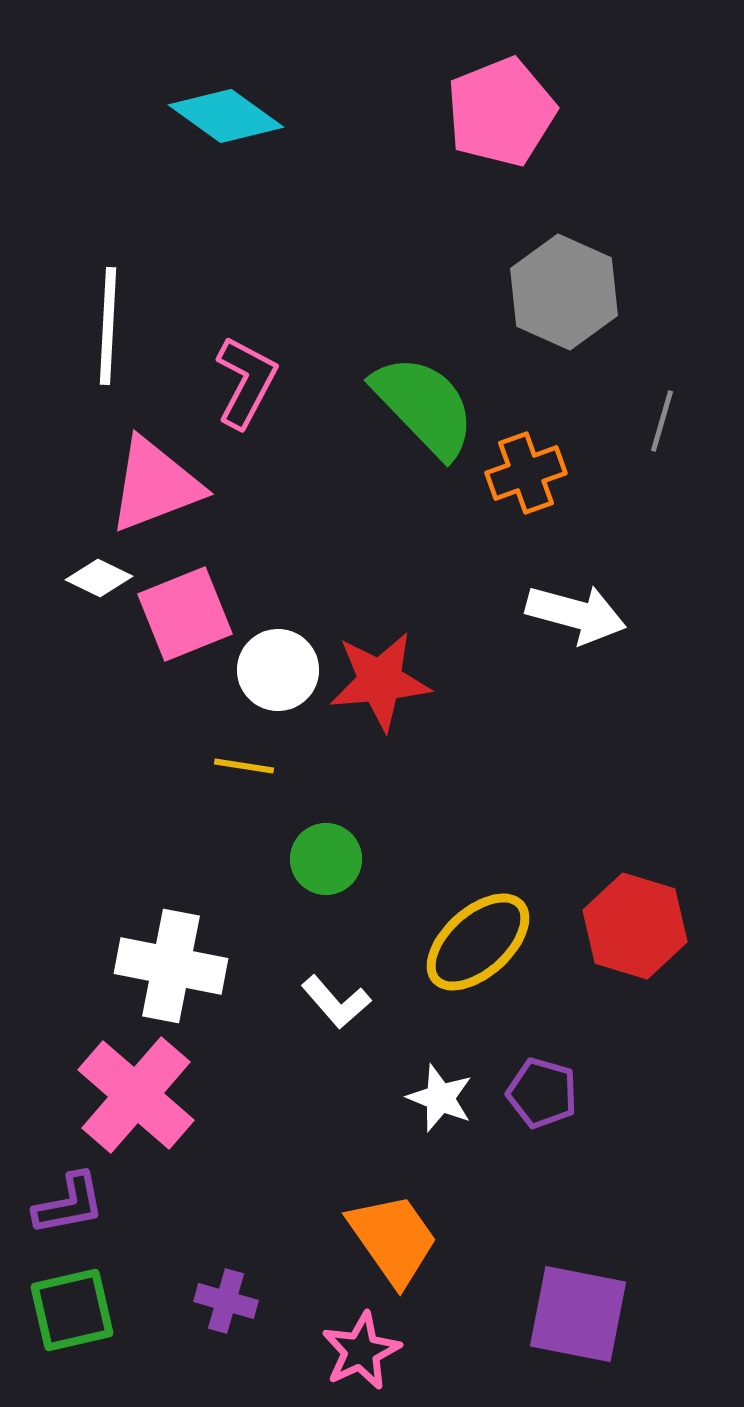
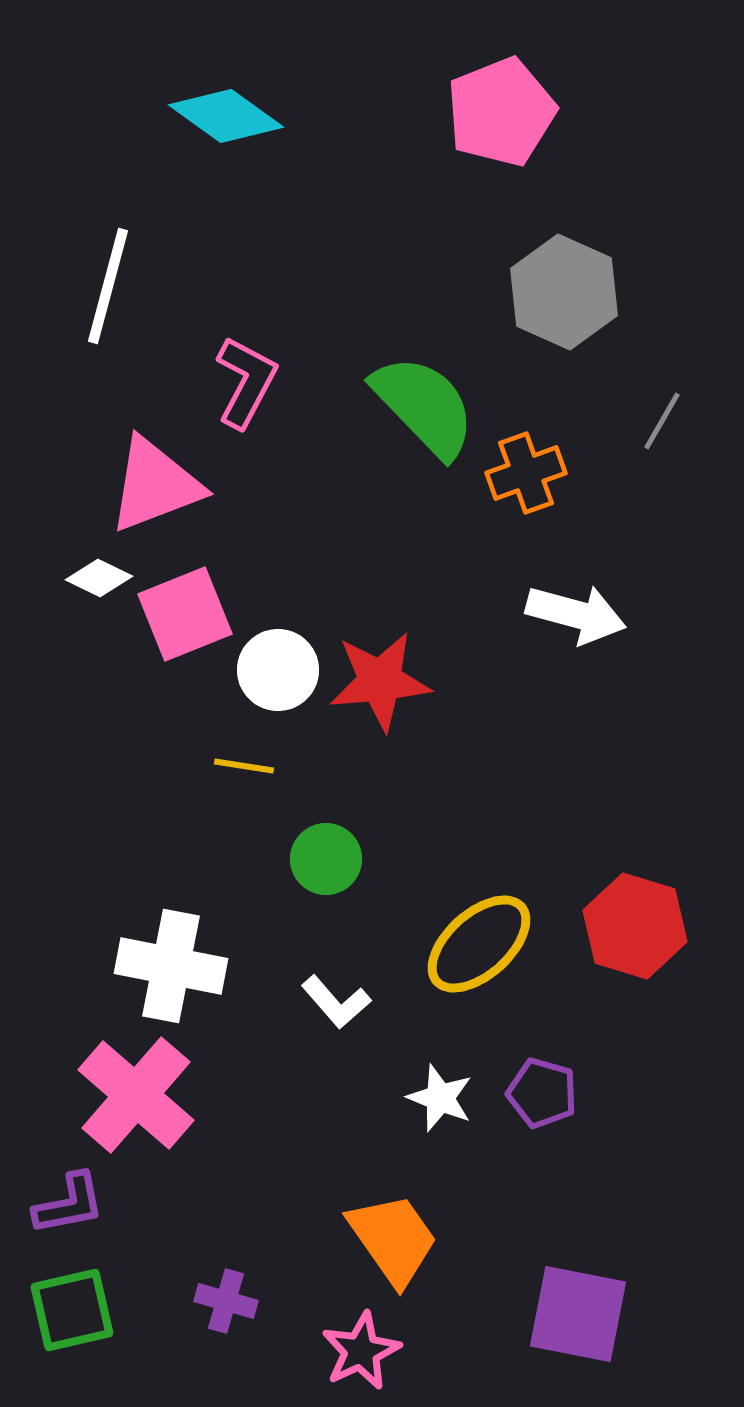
white line: moved 40 px up; rotated 12 degrees clockwise
gray line: rotated 14 degrees clockwise
yellow ellipse: moved 1 px right, 2 px down
